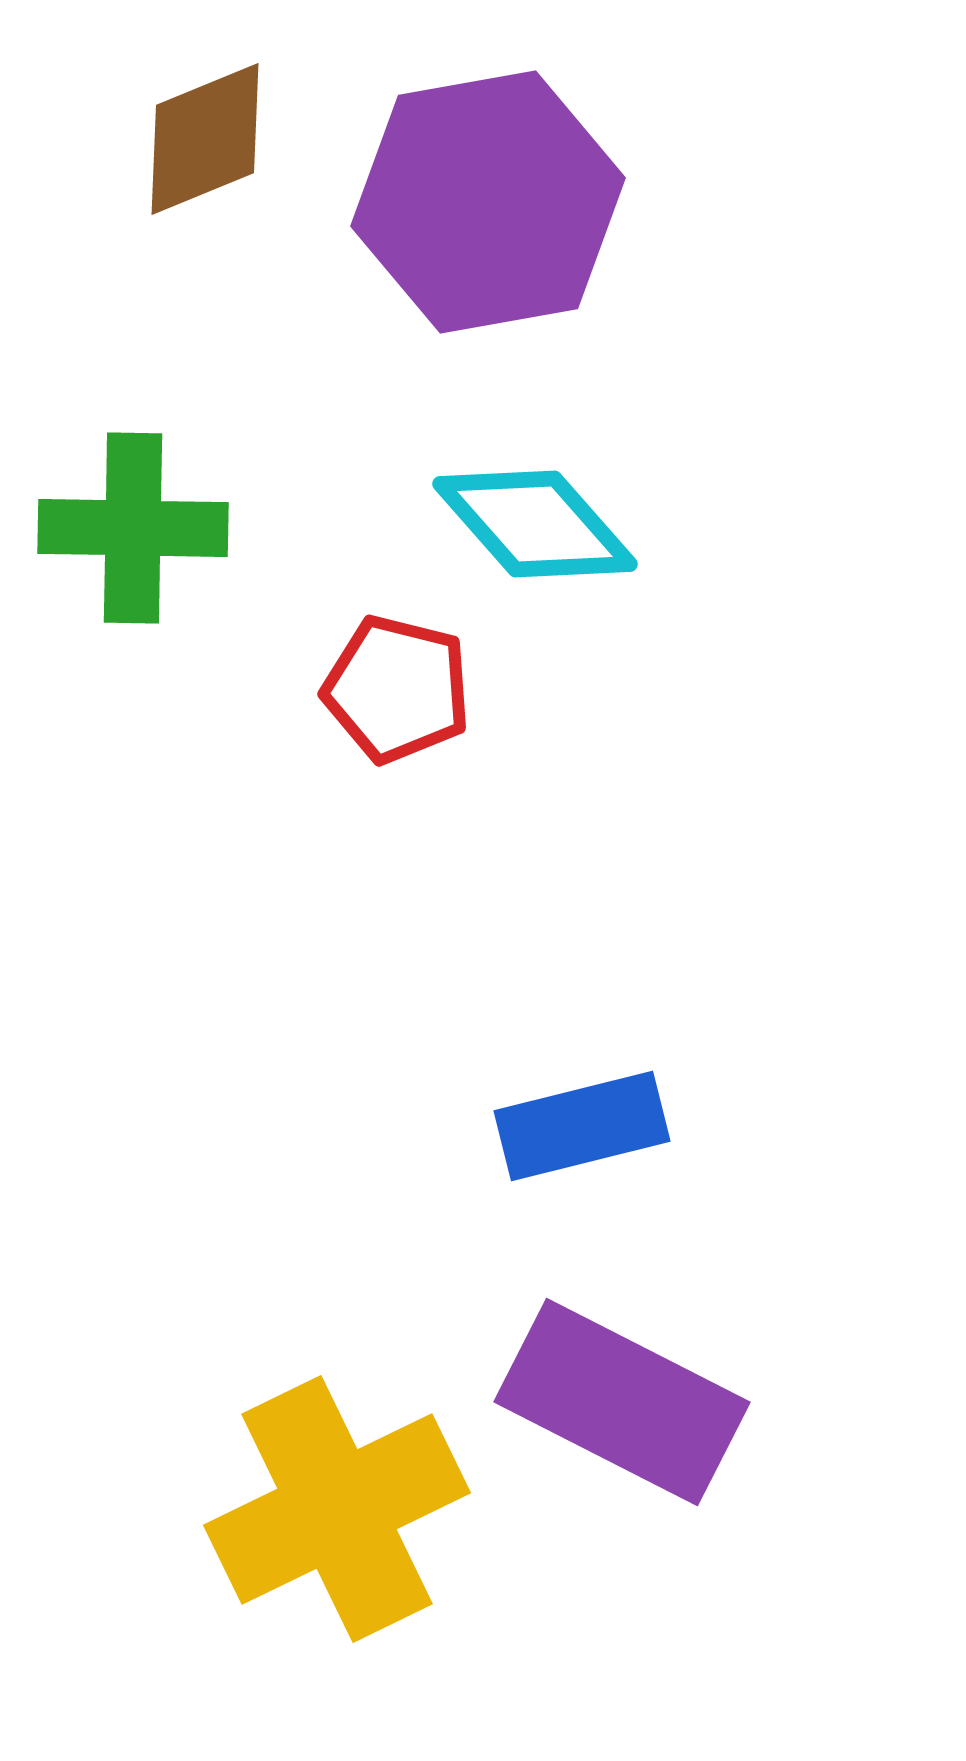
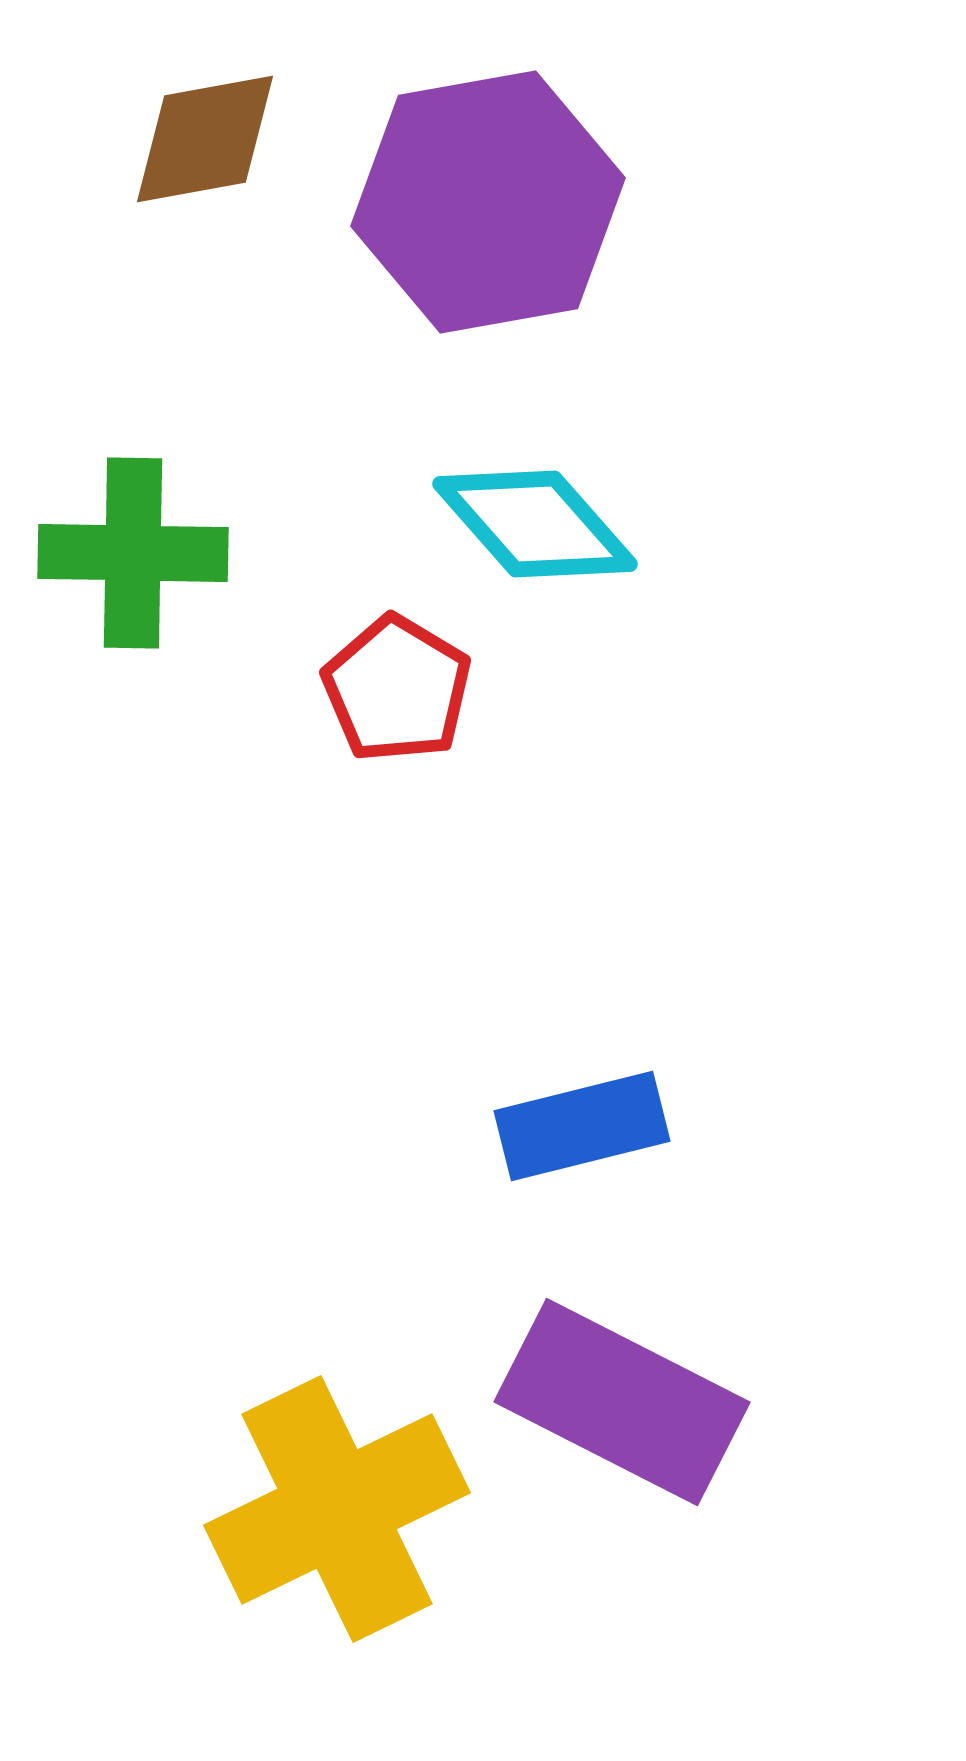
brown diamond: rotated 12 degrees clockwise
green cross: moved 25 px down
red pentagon: rotated 17 degrees clockwise
